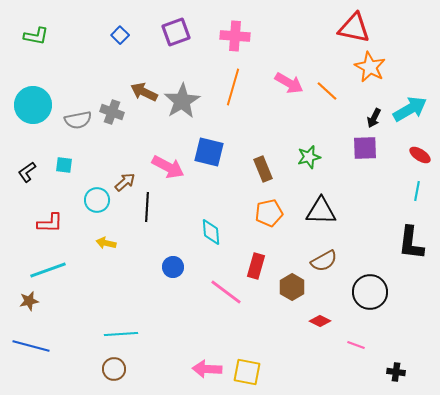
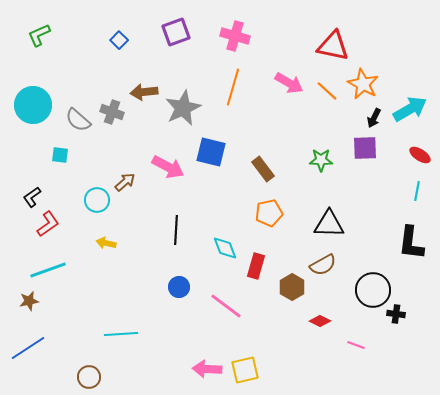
red triangle at (354, 28): moved 21 px left, 18 px down
blue square at (120, 35): moved 1 px left, 5 px down
green L-shape at (36, 36): moved 3 px right, 1 px up; rotated 145 degrees clockwise
pink cross at (235, 36): rotated 12 degrees clockwise
orange star at (370, 67): moved 7 px left, 17 px down
brown arrow at (144, 92): rotated 32 degrees counterclockwise
gray star at (182, 101): moved 1 px right, 7 px down; rotated 6 degrees clockwise
gray semicircle at (78, 120): rotated 52 degrees clockwise
blue square at (209, 152): moved 2 px right
green star at (309, 157): moved 12 px right, 3 px down; rotated 15 degrees clockwise
cyan square at (64, 165): moved 4 px left, 10 px up
brown rectangle at (263, 169): rotated 15 degrees counterclockwise
black L-shape at (27, 172): moved 5 px right, 25 px down
black line at (147, 207): moved 29 px right, 23 px down
black triangle at (321, 211): moved 8 px right, 13 px down
red L-shape at (50, 223): moved 2 px left, 1 px down; rotated 36 degrees counterclockwise
cyan diamond at (211, 232): moved 14 px right, 16 px down; rotated 16 degrees counterclockwise
brown semicircle at (324, 261): moved 1 px left, 4 px down
blue circle at (173, 267): moved 6 px right, 20 px down
pink line at (226, 292): moved 14 px down
black circle at (370, 292): moved 3 px right, 2 px up
blue line at (31, 346): moved 3 px left, 2 px down; rotated 48 degrees counterclockwise
brown circle at (114, 369): moved 25 px left, 8 px down
yellow square at (247, 372): moved 2 px left, 2 px up; rotated 24 degrees counterclockwise
black cross at (396, 372): moved 58 px up
